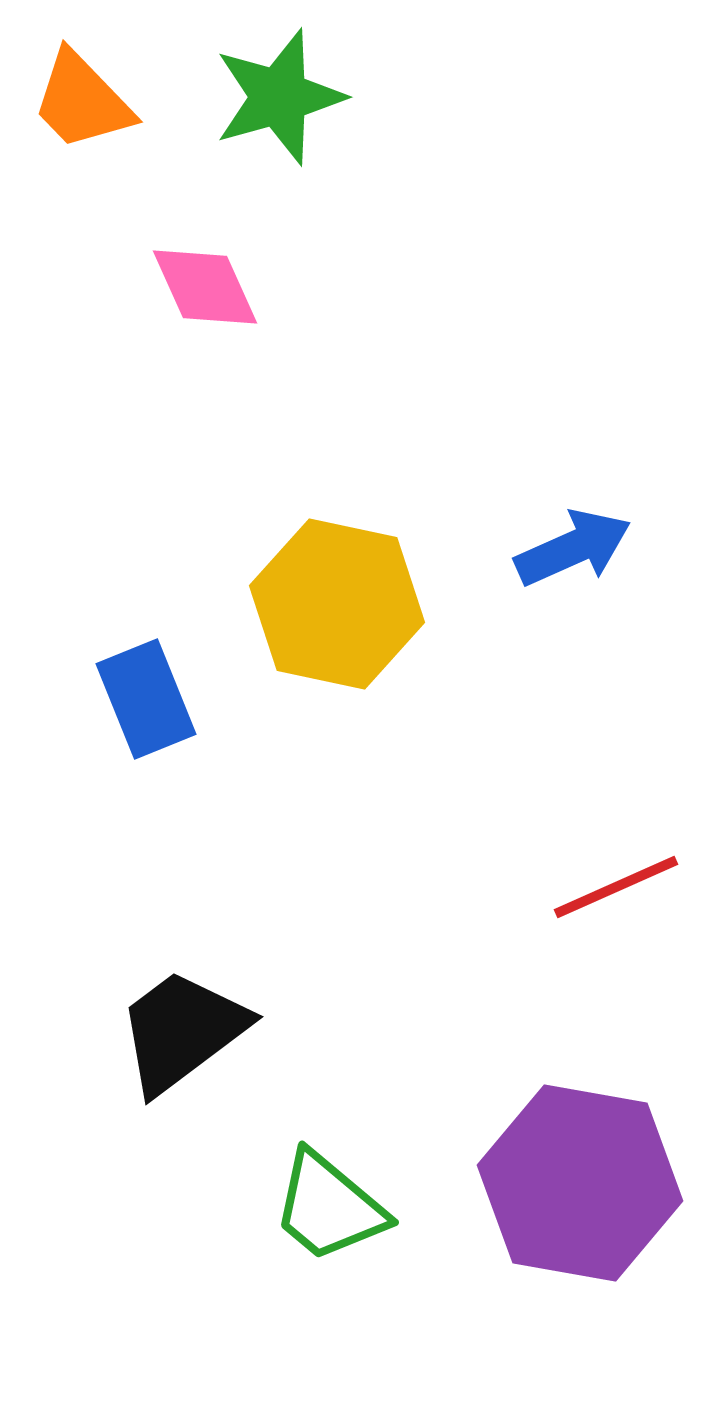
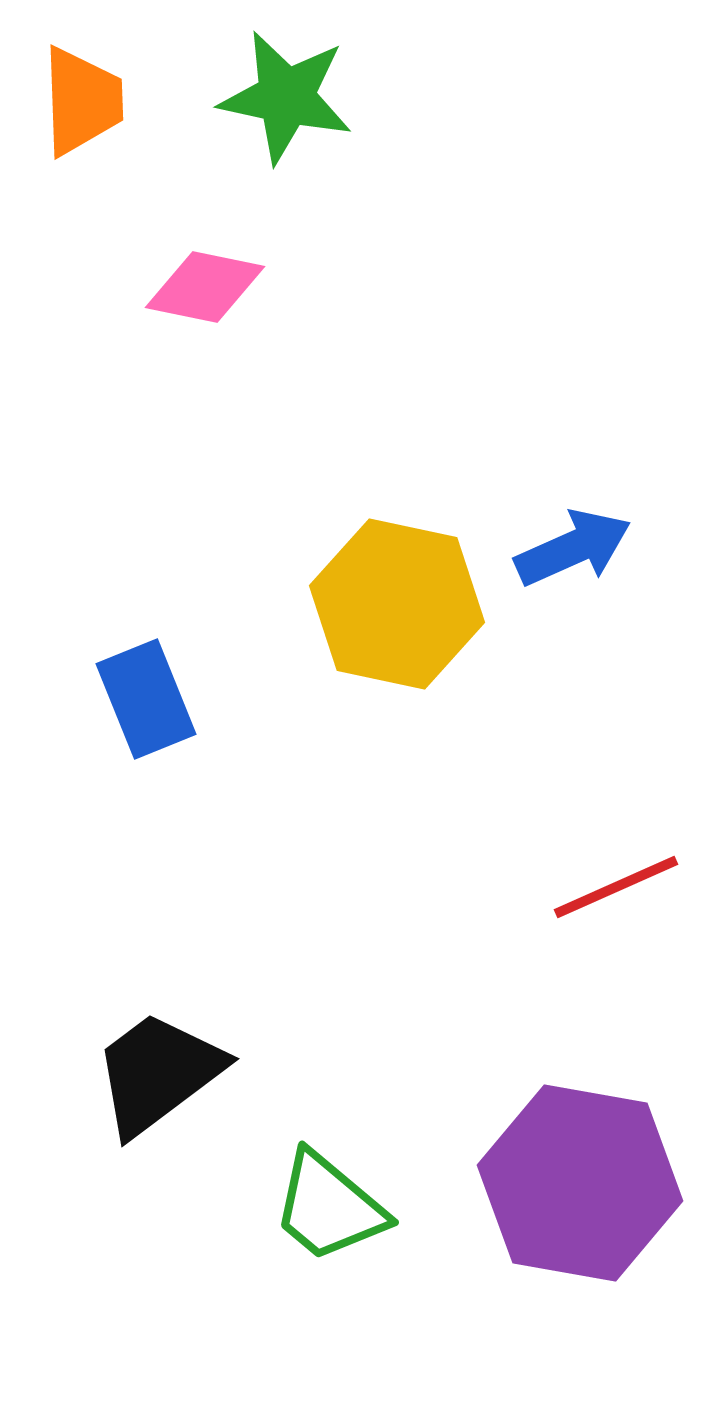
green star: moved 7 px right; rotated 28 degrees clockwise
orange trapezoid: rotated 138 degrees counterclockwise
pink diamond: rotated 54 degrees counterclockwise
yellow hexagon: moved 60 px right
black trapezoid: moved 24 px left, 42 px down
